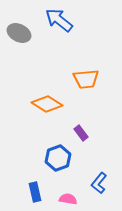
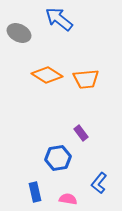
blue arrow: moved 1 px up
orange diamond: moved 29 px up
blue hexagon: rotated 10 degrees clockwise
